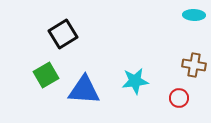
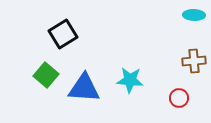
brown cross: moved 4 px up; rotated 15 degrees counterclockwise
green square: rotated 20 degrees counterclockwise
cyan star: moved 5 px left, 1 px up; rotated 12 degrees clockwise
blue triangle: moved 2 px up
